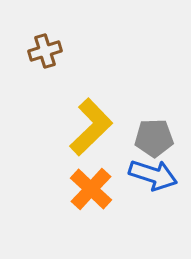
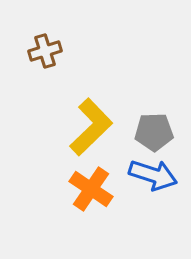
gray pentagon: moved 6 px up
orange cross: rotated 9 degrees counterclockwise
